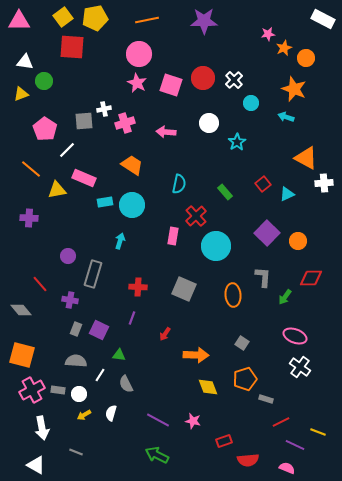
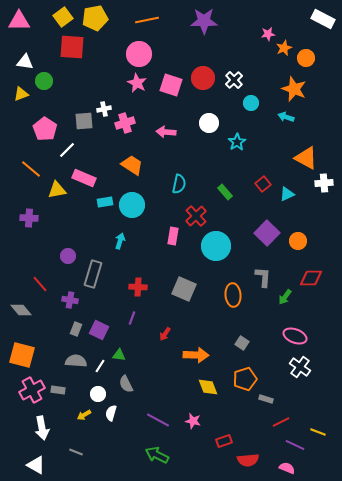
white line at (100, 375): moved 9 px up
white circle at (79, 394): moved 19 px right
